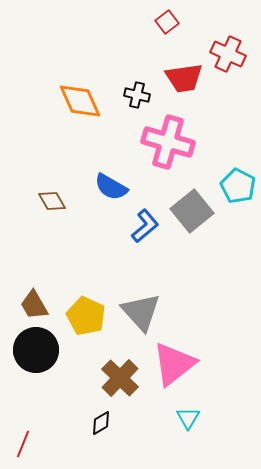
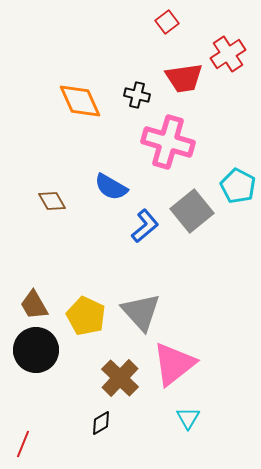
red cross: rotated 32 degrees clockwise
